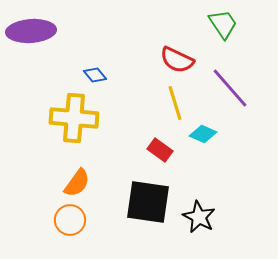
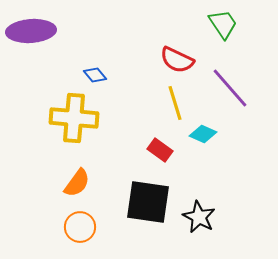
orange circle: moved 10 px right, 7 px down
